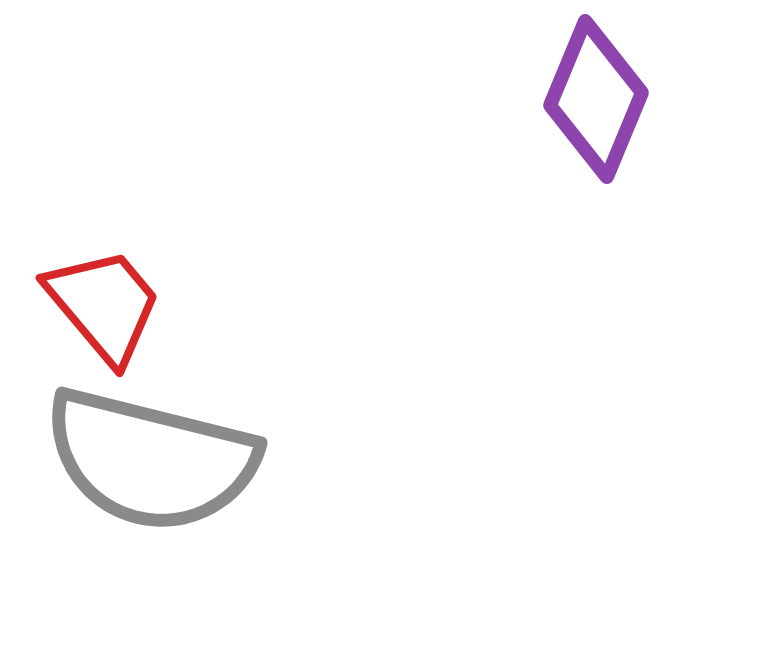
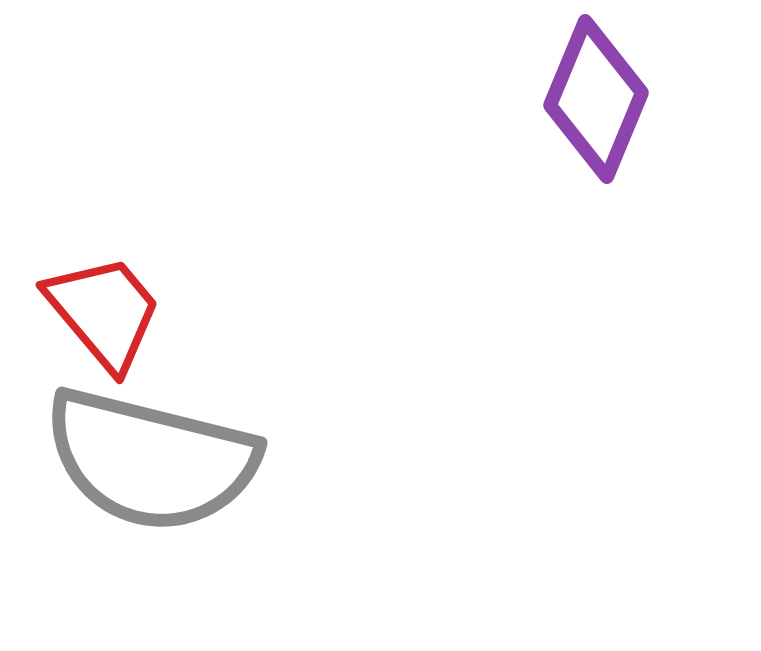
red trapezoid: moved 7 px down
